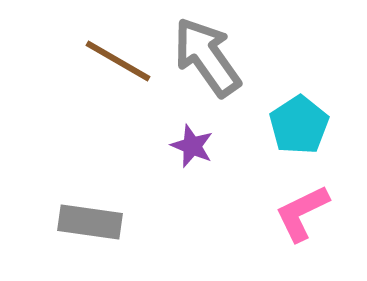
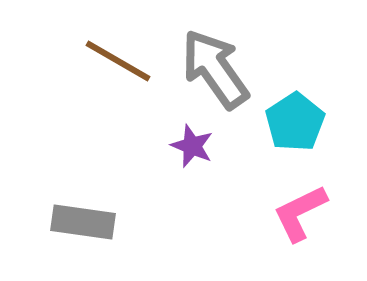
gray arrow: moved 8 px right, 12 px down
cyan pentagon: moved 4 px left, 3 px up
pink L-shape: moved 2 px left
gray rectangle: moved 7 px left
